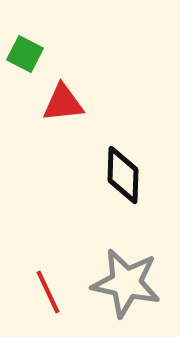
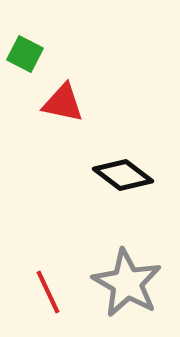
red triangle: rotated 18 degrees clockwise
black diamond: rotated 54 degrees counterclockwise
gray star: moved 1 px right; rotated 18 degrees clockwise
